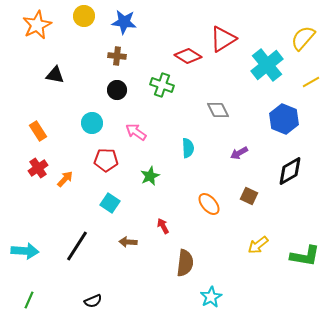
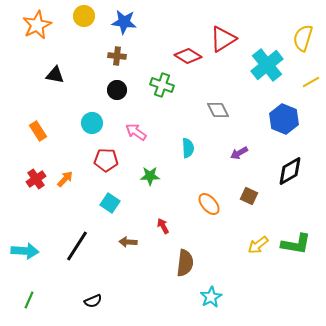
yellow semicircle: rotated 24 degrees counterclockwise
red cross: moved 2 px left, 11 px down
green star: rotated 24 degrees clockwise
green L-shape: moved 9 px left, 12 px up
